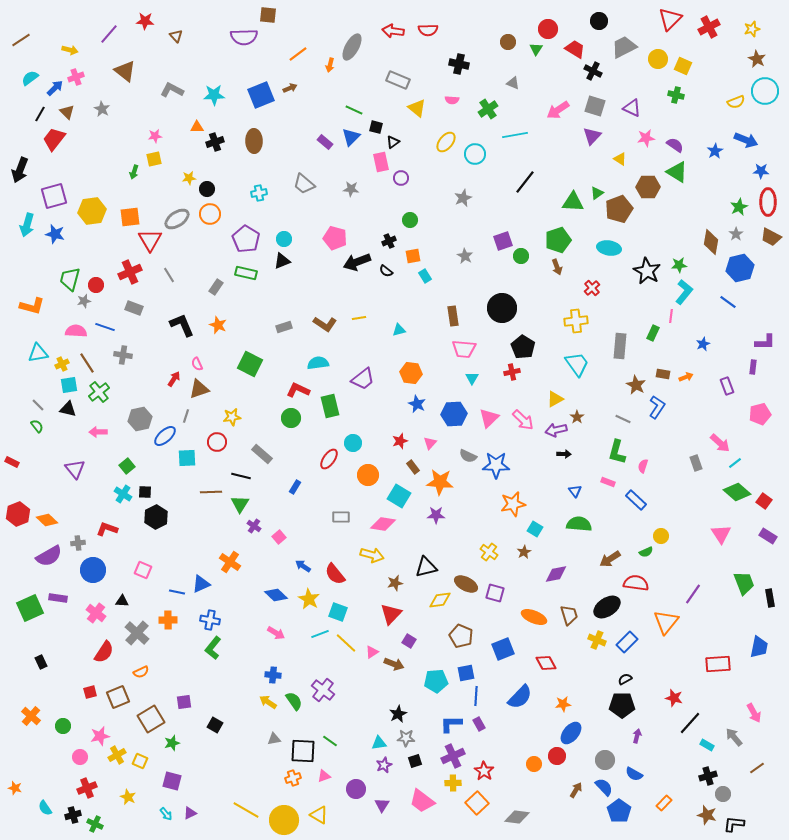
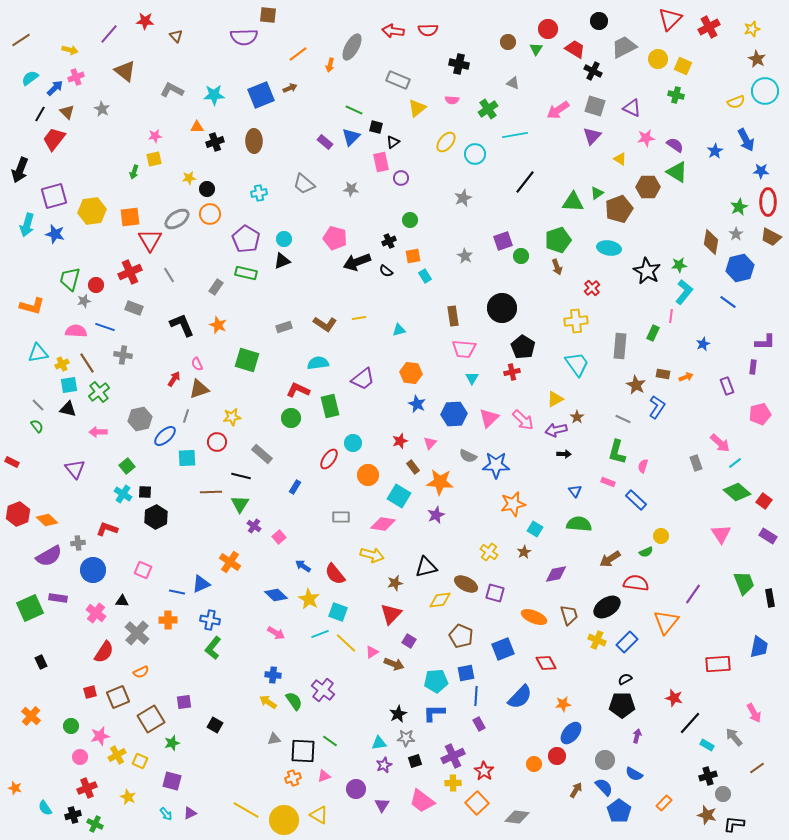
yellow triangle at (417, 108): rotated 42 degrees clockwise
blue arrow at (746, 140): rotated 40 degrees clockwise
green square at (250, 364): moved 3 px left, 4 px up; rotated 10 degrees counterclockwise
purple star at (436, 515): rotated 24 degrees counterclockwise
blue L-shape at (451, 724): moved 17 px left, 11 px up
green circle at (63, 726): moved 8 px right
